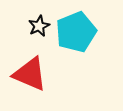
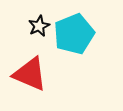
cyan pentagon: moved 2 px left, 2 px down
